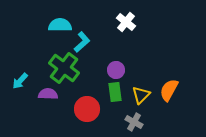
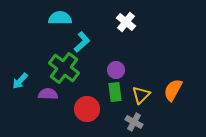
cyan semicircle: moved 7 px up
orange semicircle: moved 4 px right
